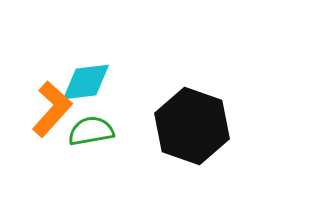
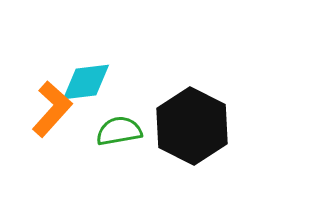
black hexagon: rotated 8 degrees clockwise
green semicircle: moved 28 px right
